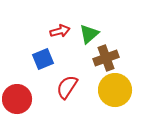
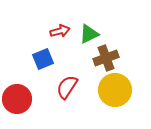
green triangle: rotated 15 degrees clockwise
